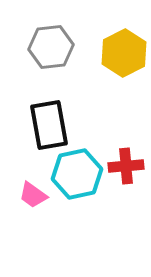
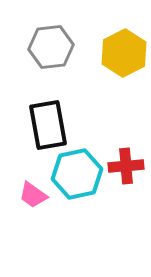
black rectangle: moved 1 px left
